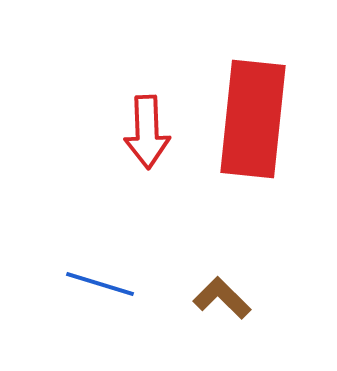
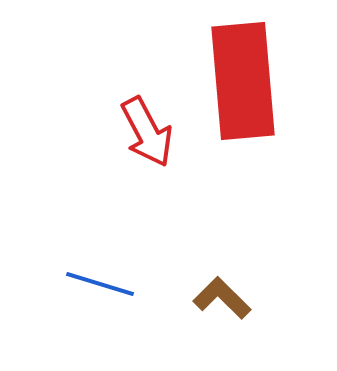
red rectangle: moved 10 px left, 38 px up; rotated 11 degrees counterclockwise
red arrow: rotated 26 degrees counterclockwise
